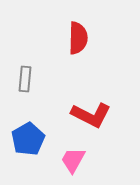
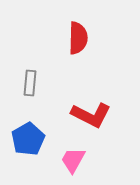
gray rectangle: moved 5 px right, 4 px down
